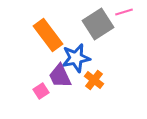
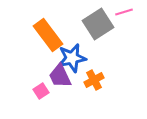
blue star: moved 4 px left
orange cross: rotated 24 degrees clockwise
